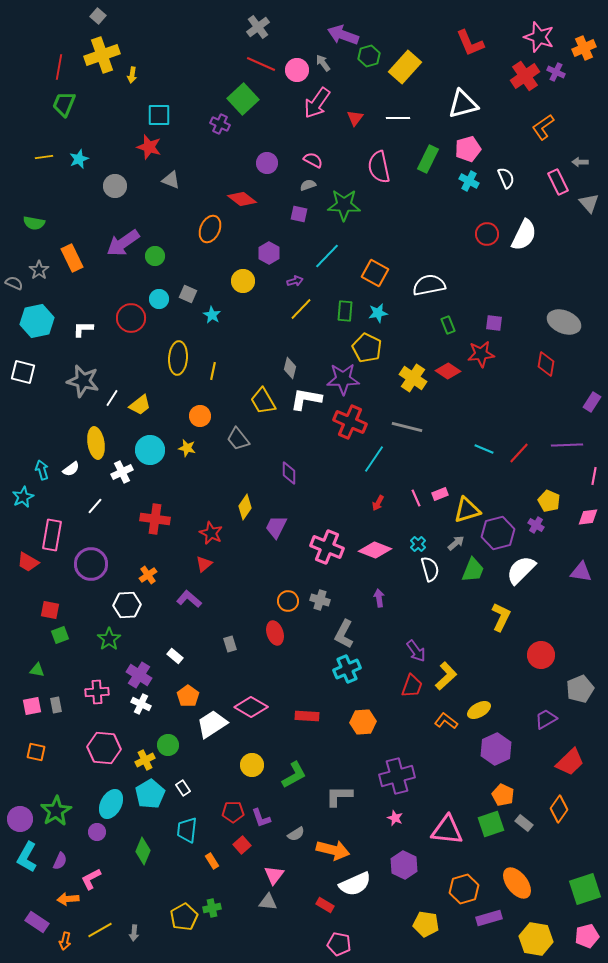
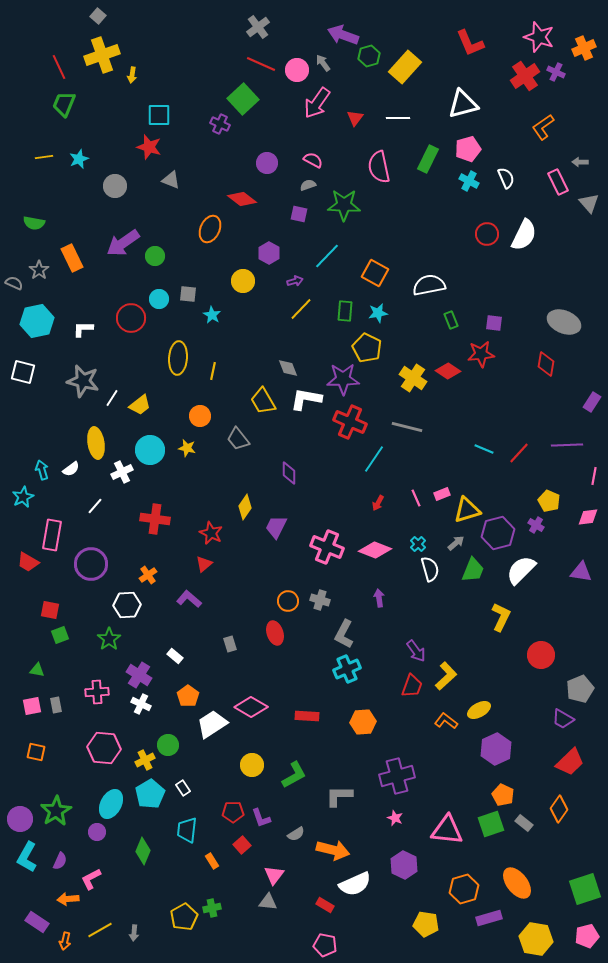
red line at (59, 67): rotated 35 degrees counterclockwise
gray square at (188, 294): rotated 18 degrees counterclockwise
green rectangle at (448, 325): moved 3 px right, 5 px up
gray diamond at (290, 368): moved 2 px left; rotated 35 degrees counterclockwise
pink rectangle at (440, 494): moved 2 px right
purple trapezoid at (546, 719): moved 17 px right; rotated 120 degrees counterclockwise
pink pentagon at (339, 944): moved 14 px left, 1 px down
